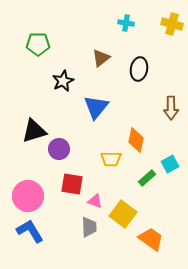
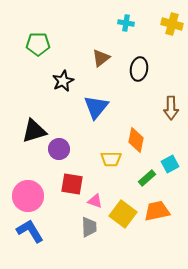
orange trapezoid: moved 6 px right, 28 px up; rotated 48 degrees counterclockwise
